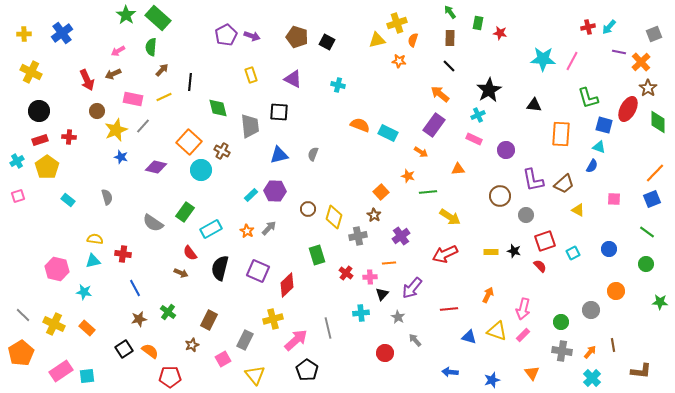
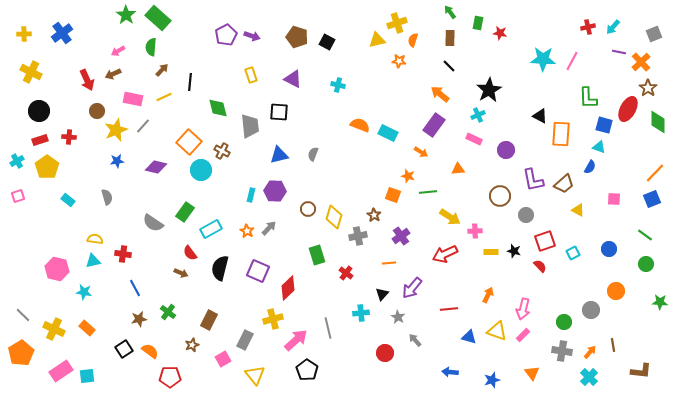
cyan arrow at (609, 27): moved 4 px right
green L-shape at (588, 98): rotated 15 degrees clockwise
black triangle at (534, 105): moved 6 px right, 11 px down; rotated 21 degrees clockwise
blue star at (121, 157): moved 4 px left, 4 px down; rotated 24 degrees counterclockwise
blue semicircle at (592, 166): moved 2 px left, 1 px down
orange square at (381, 192): moved 12 px right, 3 px down; rotated 28 degrees counterclockwise
cyan rectangle at (251, 195): rotated 32 degrees counterclockwise
green line at (647, 232): moved 2 px left, 3 px down
pink cross at (370, 277): moved 105 px right, 46 px up
red diamond at (287, 285): moved 1 px right, 3 px down
green circle at (561, 322): moved 3 px right
yellow cross at (54, 324): moved 5 px down
cyan cross at (592, 378): moved 3 px left, 1 px up
